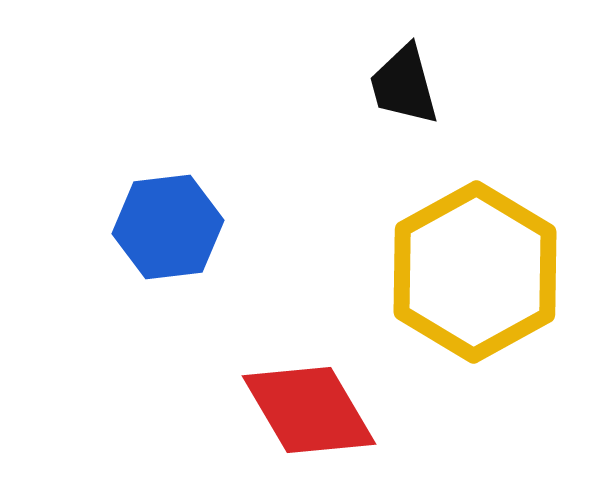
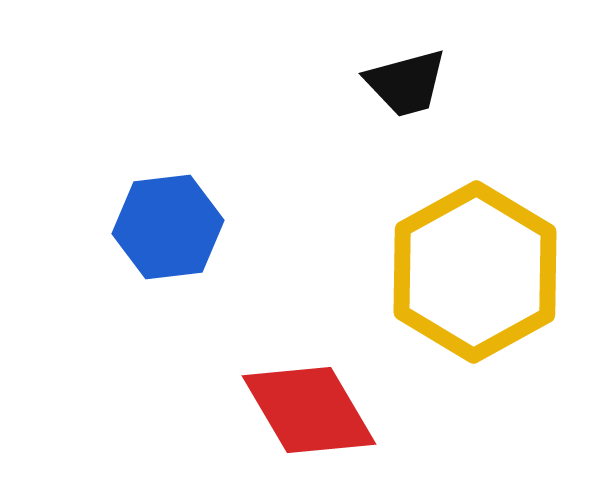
black trapezoid: moved 2 px right, 2 px up; rotated 90 degrees counterclockwise
